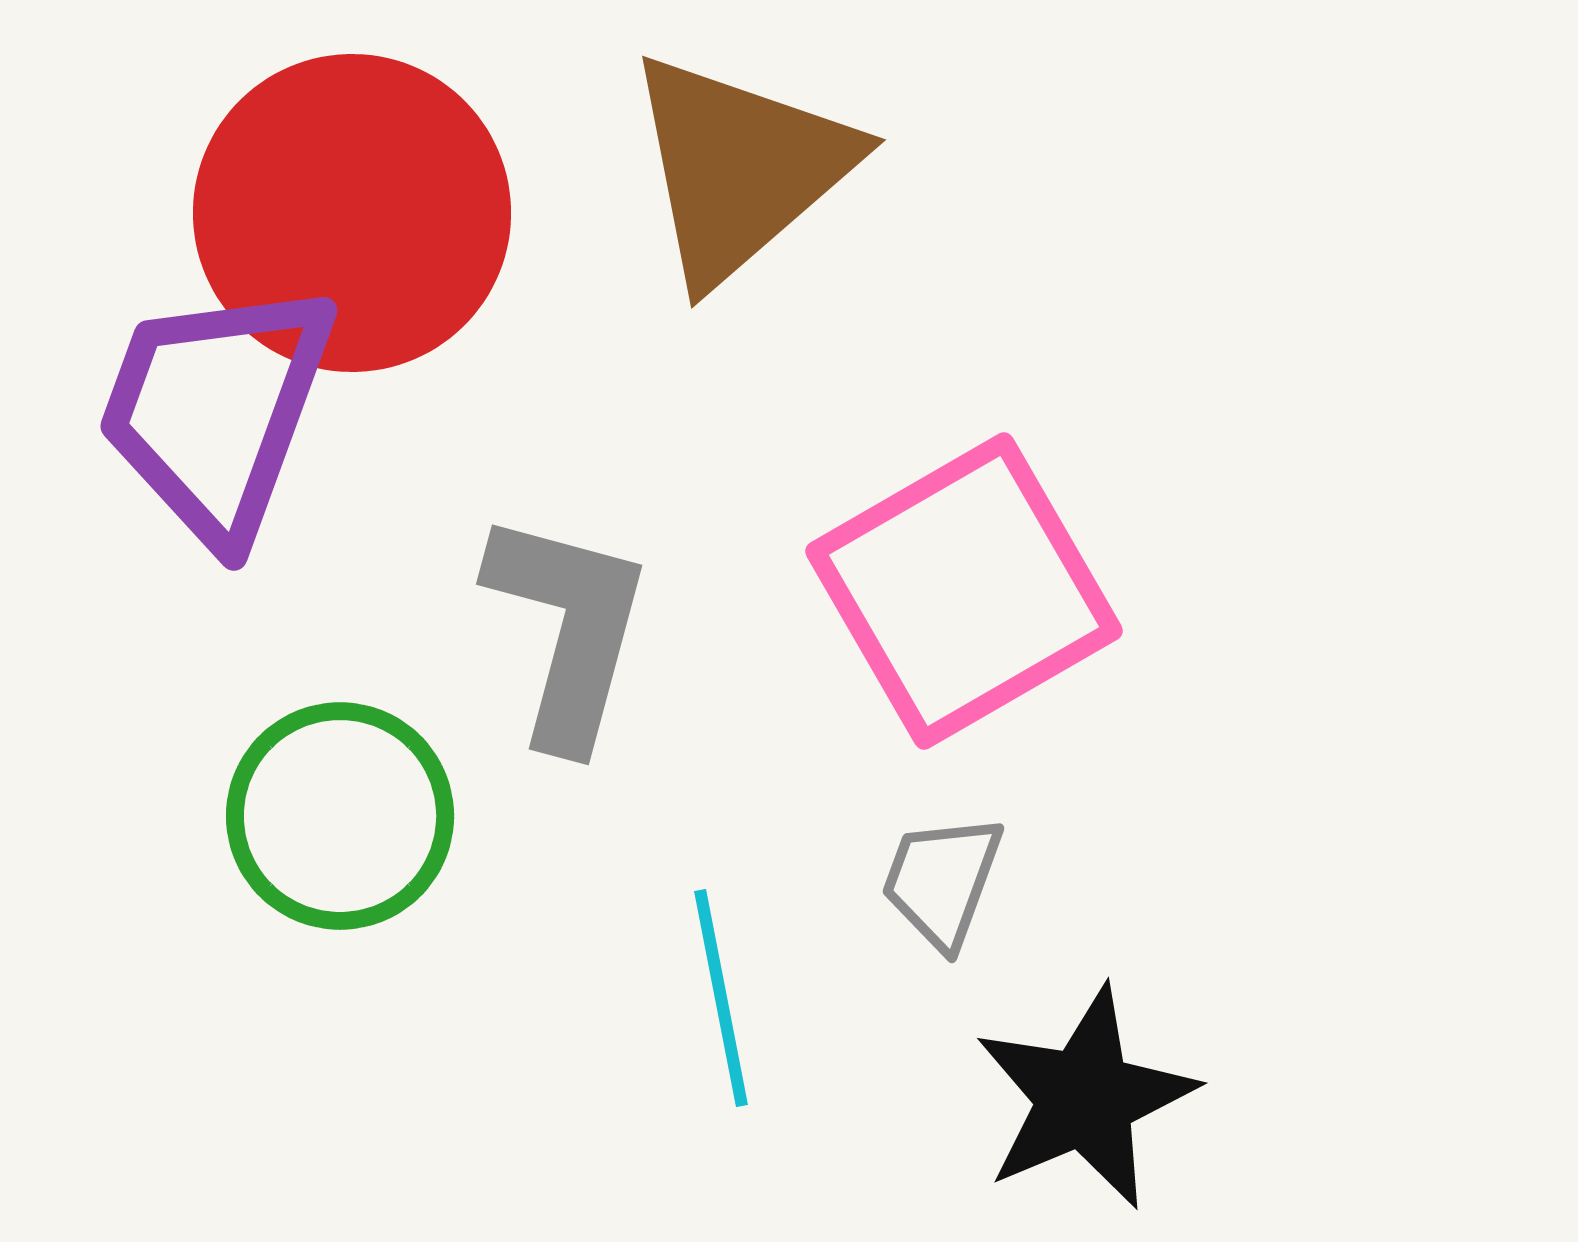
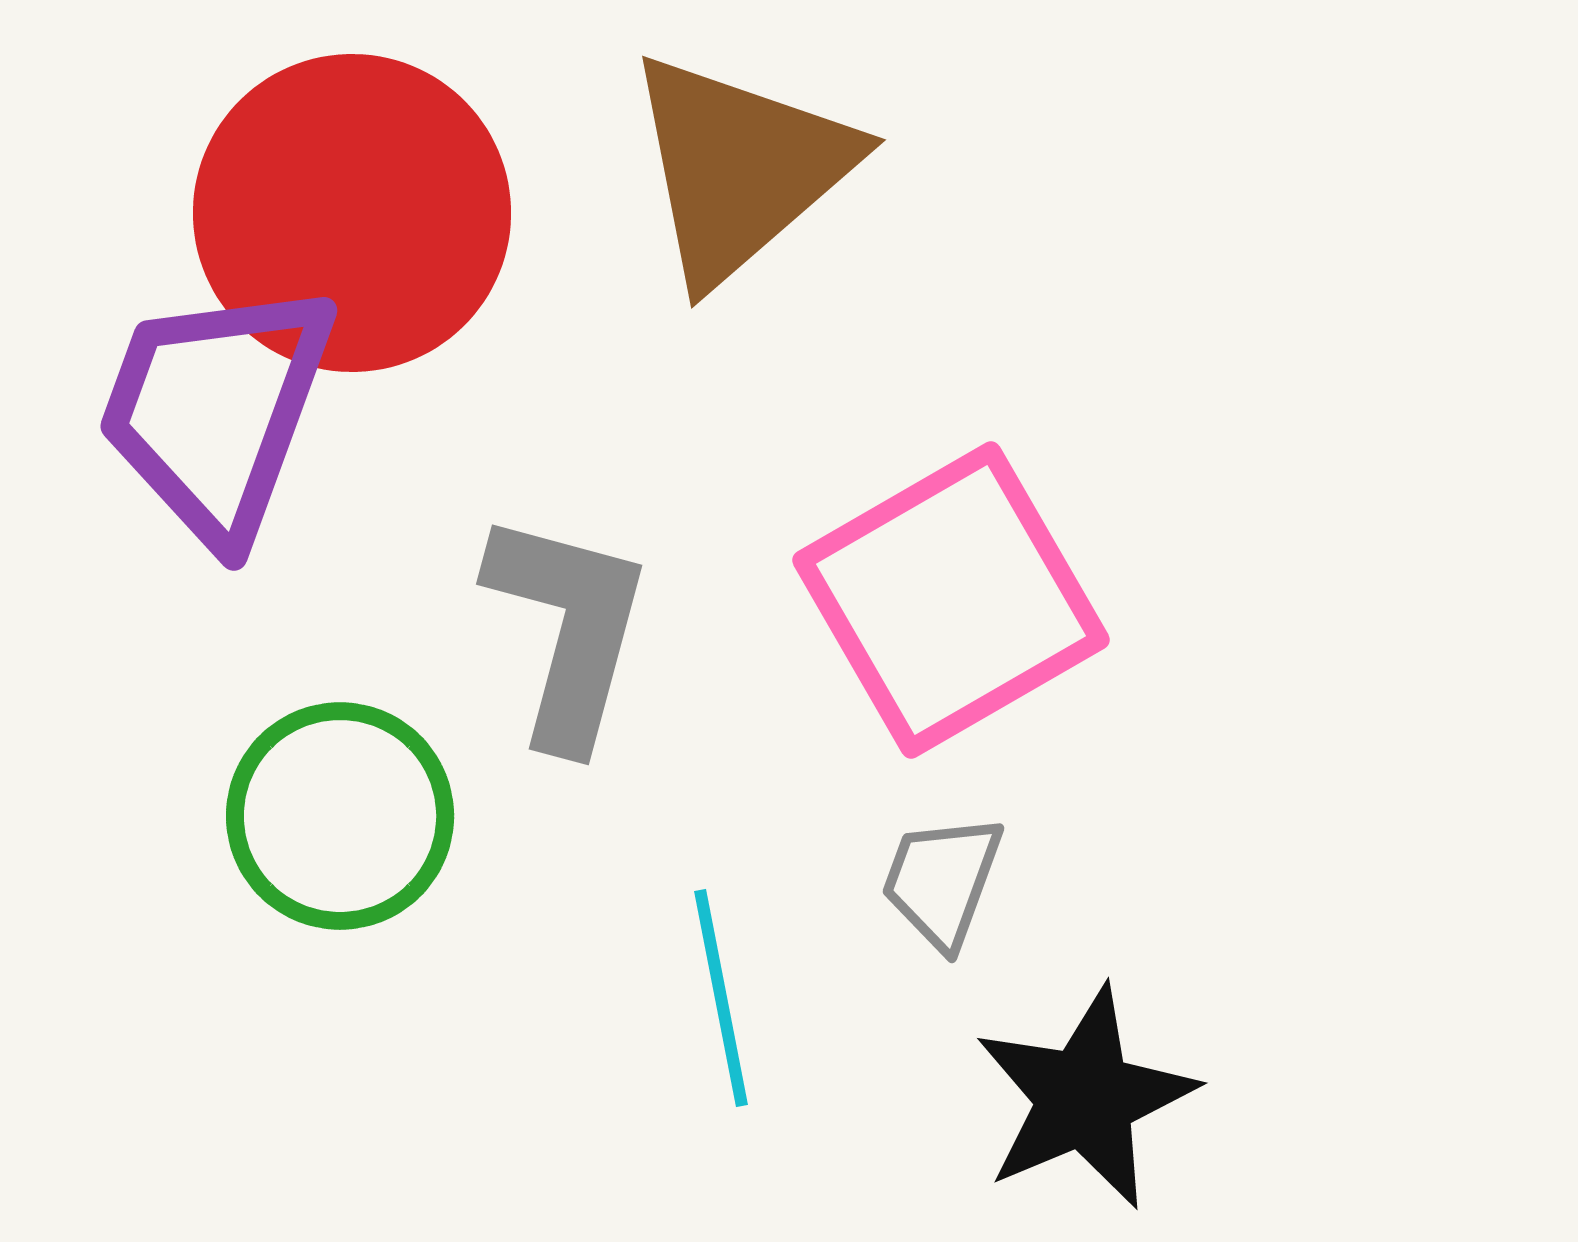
pink square: moved 13 px left, 9 px down
